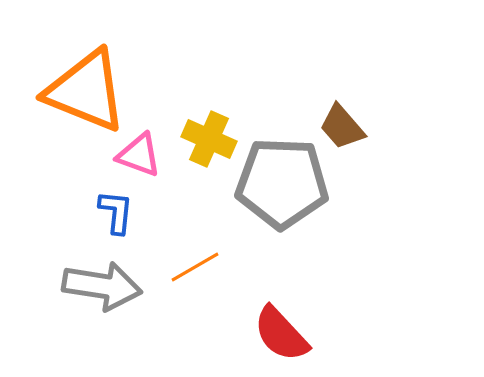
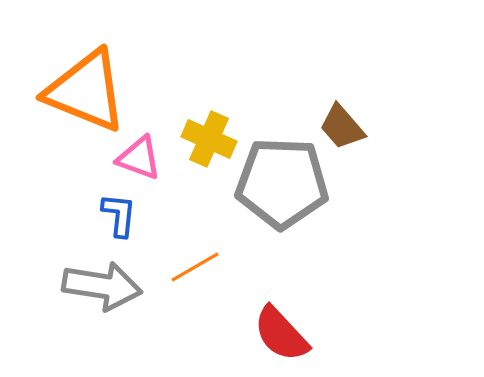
pink triangle: moved 3 px down
blue L-shape: moved 3 px right, 3 px down
